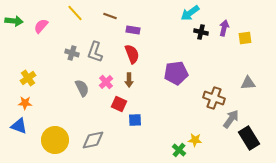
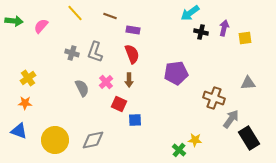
blue triangle: moved 5 px down
